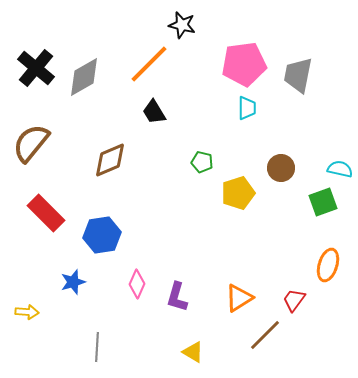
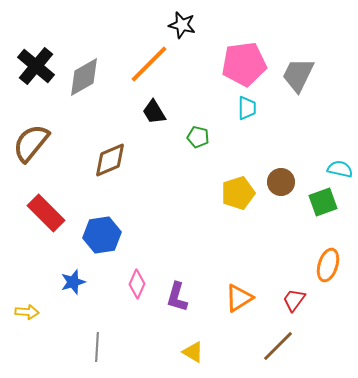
black cross: moved 2 px up
gray trapezoid: rotated 15 degrees clockwise
green pentagon: moved 4 px left, 25 px up
brown circle: moved 14 px down
brown line: moved 13 px right, 11 px down
